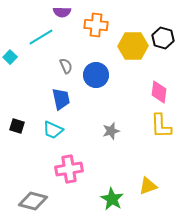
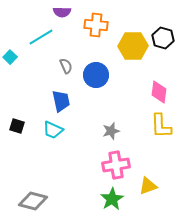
blue trapezoid: moved 2 px down
pink cross: moved 47 px right, 4 px up
green star: rotated 10 degrees clockwise
